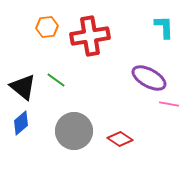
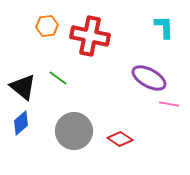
orange hexagon: moved 1 px up
red cross: rotated 21 degrees clockwise
green line: moved 2 px right, 2 px up
